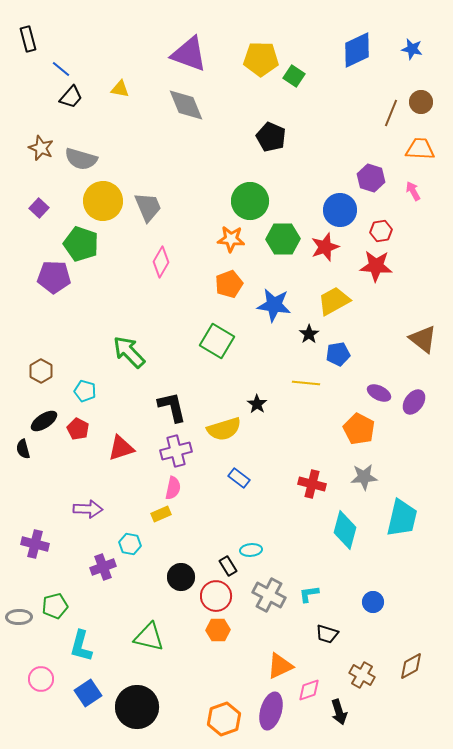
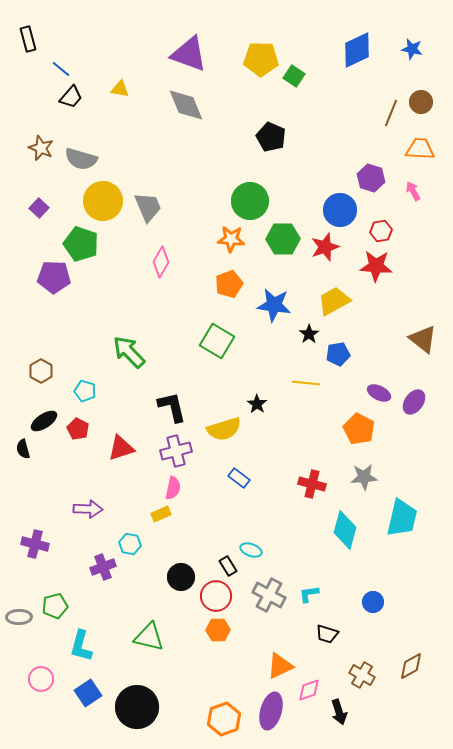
cyan ellipse at (251, 550): rotated 25 degrees clockwise
